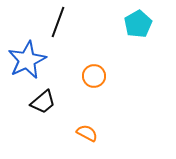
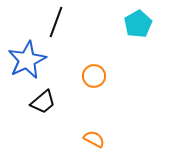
black line: moved 2 px left
orange semicircle: moved 7 px right, 6 px down
